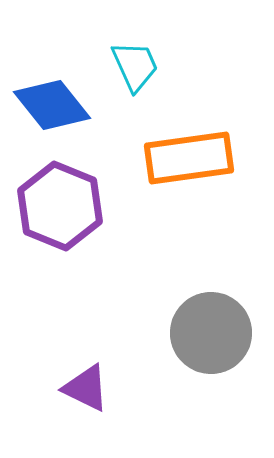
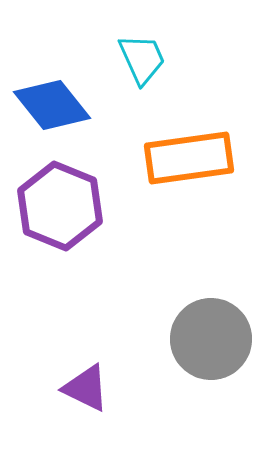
cyan trapezoid: moved 7 px right, 7 px up
gray circle: moved 6 px down
